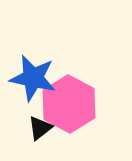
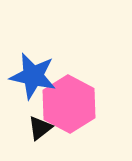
blue star: moved 2 px up
